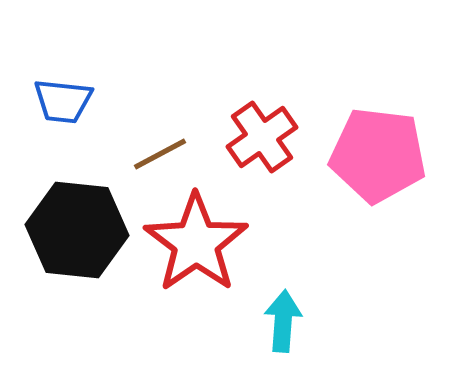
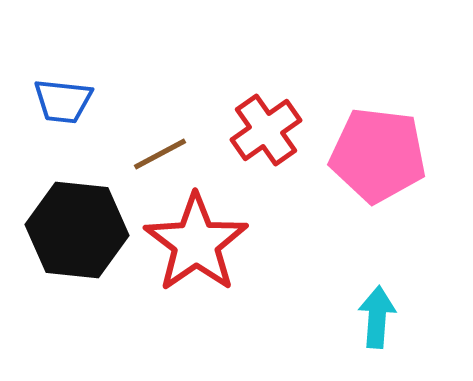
red cross: moved 4 px right, 7 px up
cyan arrow: moved 94 px right, 4 px up
